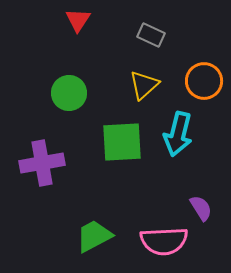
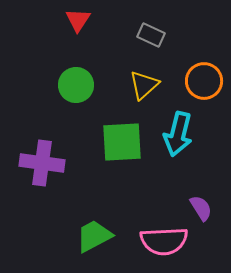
green circle: moved 7 px right, 8 px up
purple cross: rotated 18 degrees clockwise
